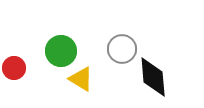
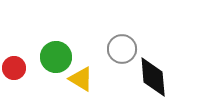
green circle: moved 5 px left, 6 px down
